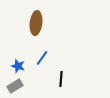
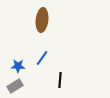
brown ellipse: moved 6 px right, 3 px up
blue star: rotated 16 degrees counterclockwise
black line: moved 1 px left, 1 px down
